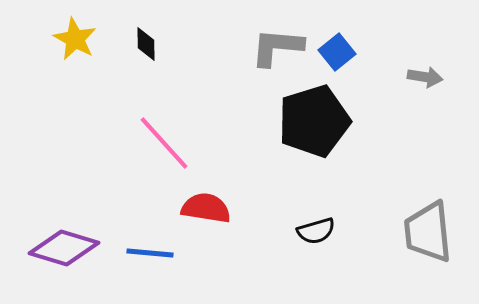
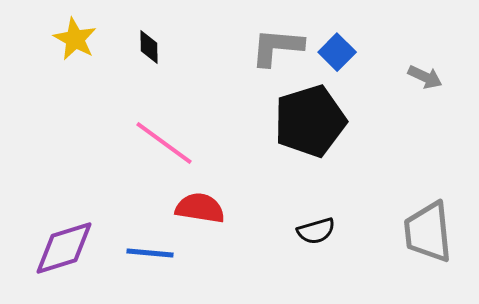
black diamond: moved 3 px right, 3 px down
blue square: rotated 6 degrees counterclockwise
gray arrow: rotated 16 degrees clockwise
black pentagon: moved 4 px left
pink line: rotated 12 degrees counterclockwise
red semicircle: moved 6 px left
purple diamond: rotated 34 degrees counterclockwise
